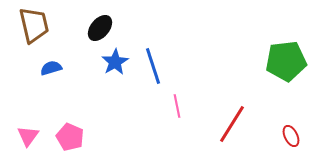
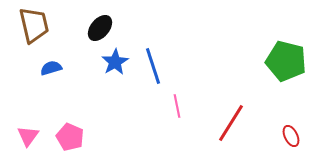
green pentagon: rotated 21 degrees clockwise
red line: moved 1 px left, 1 px up
